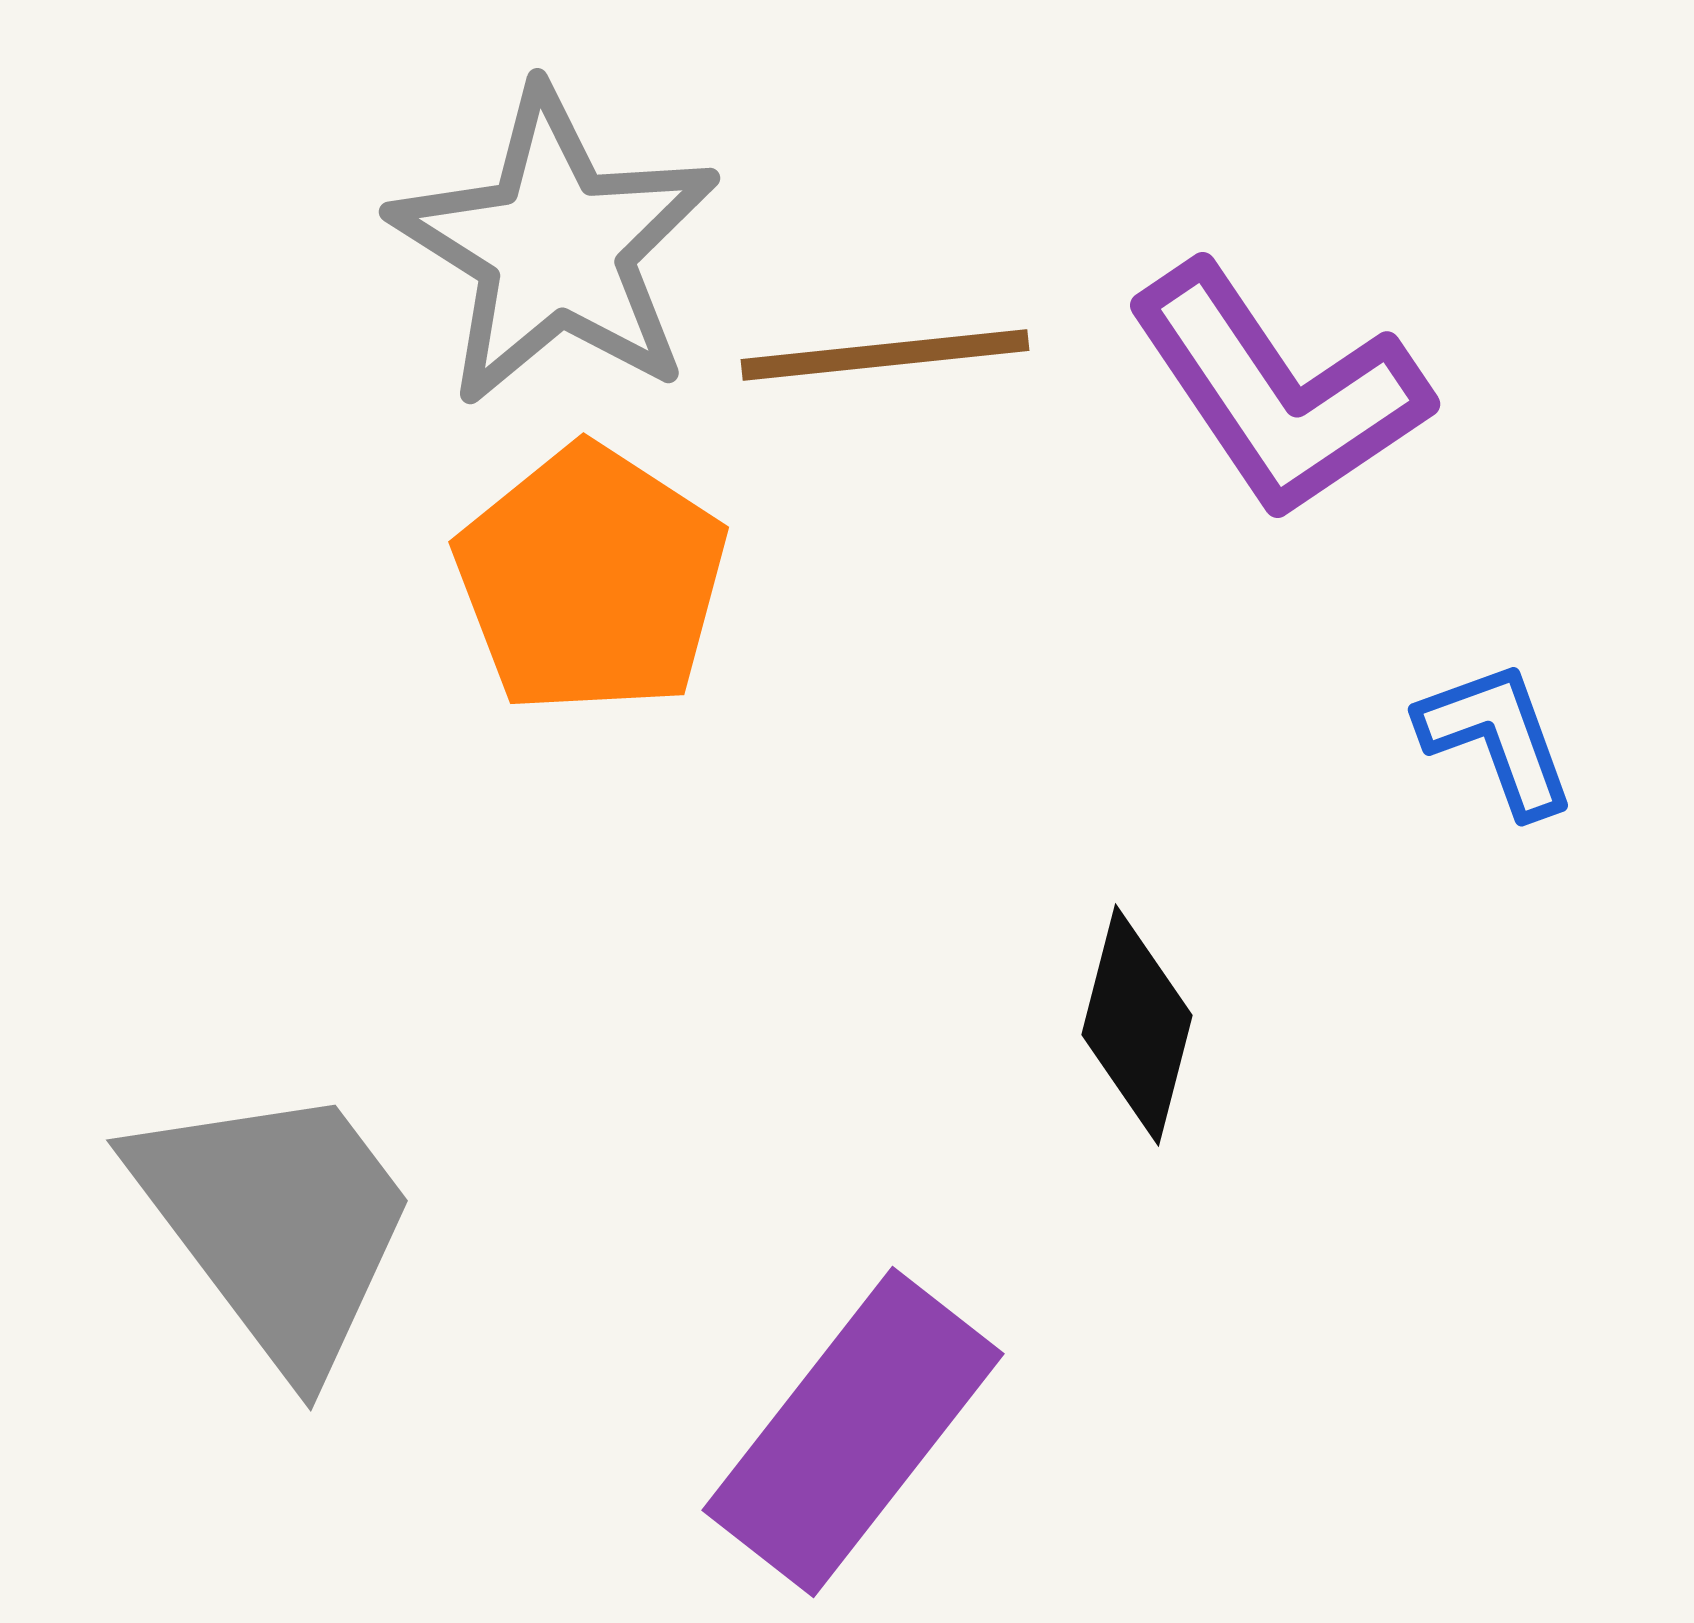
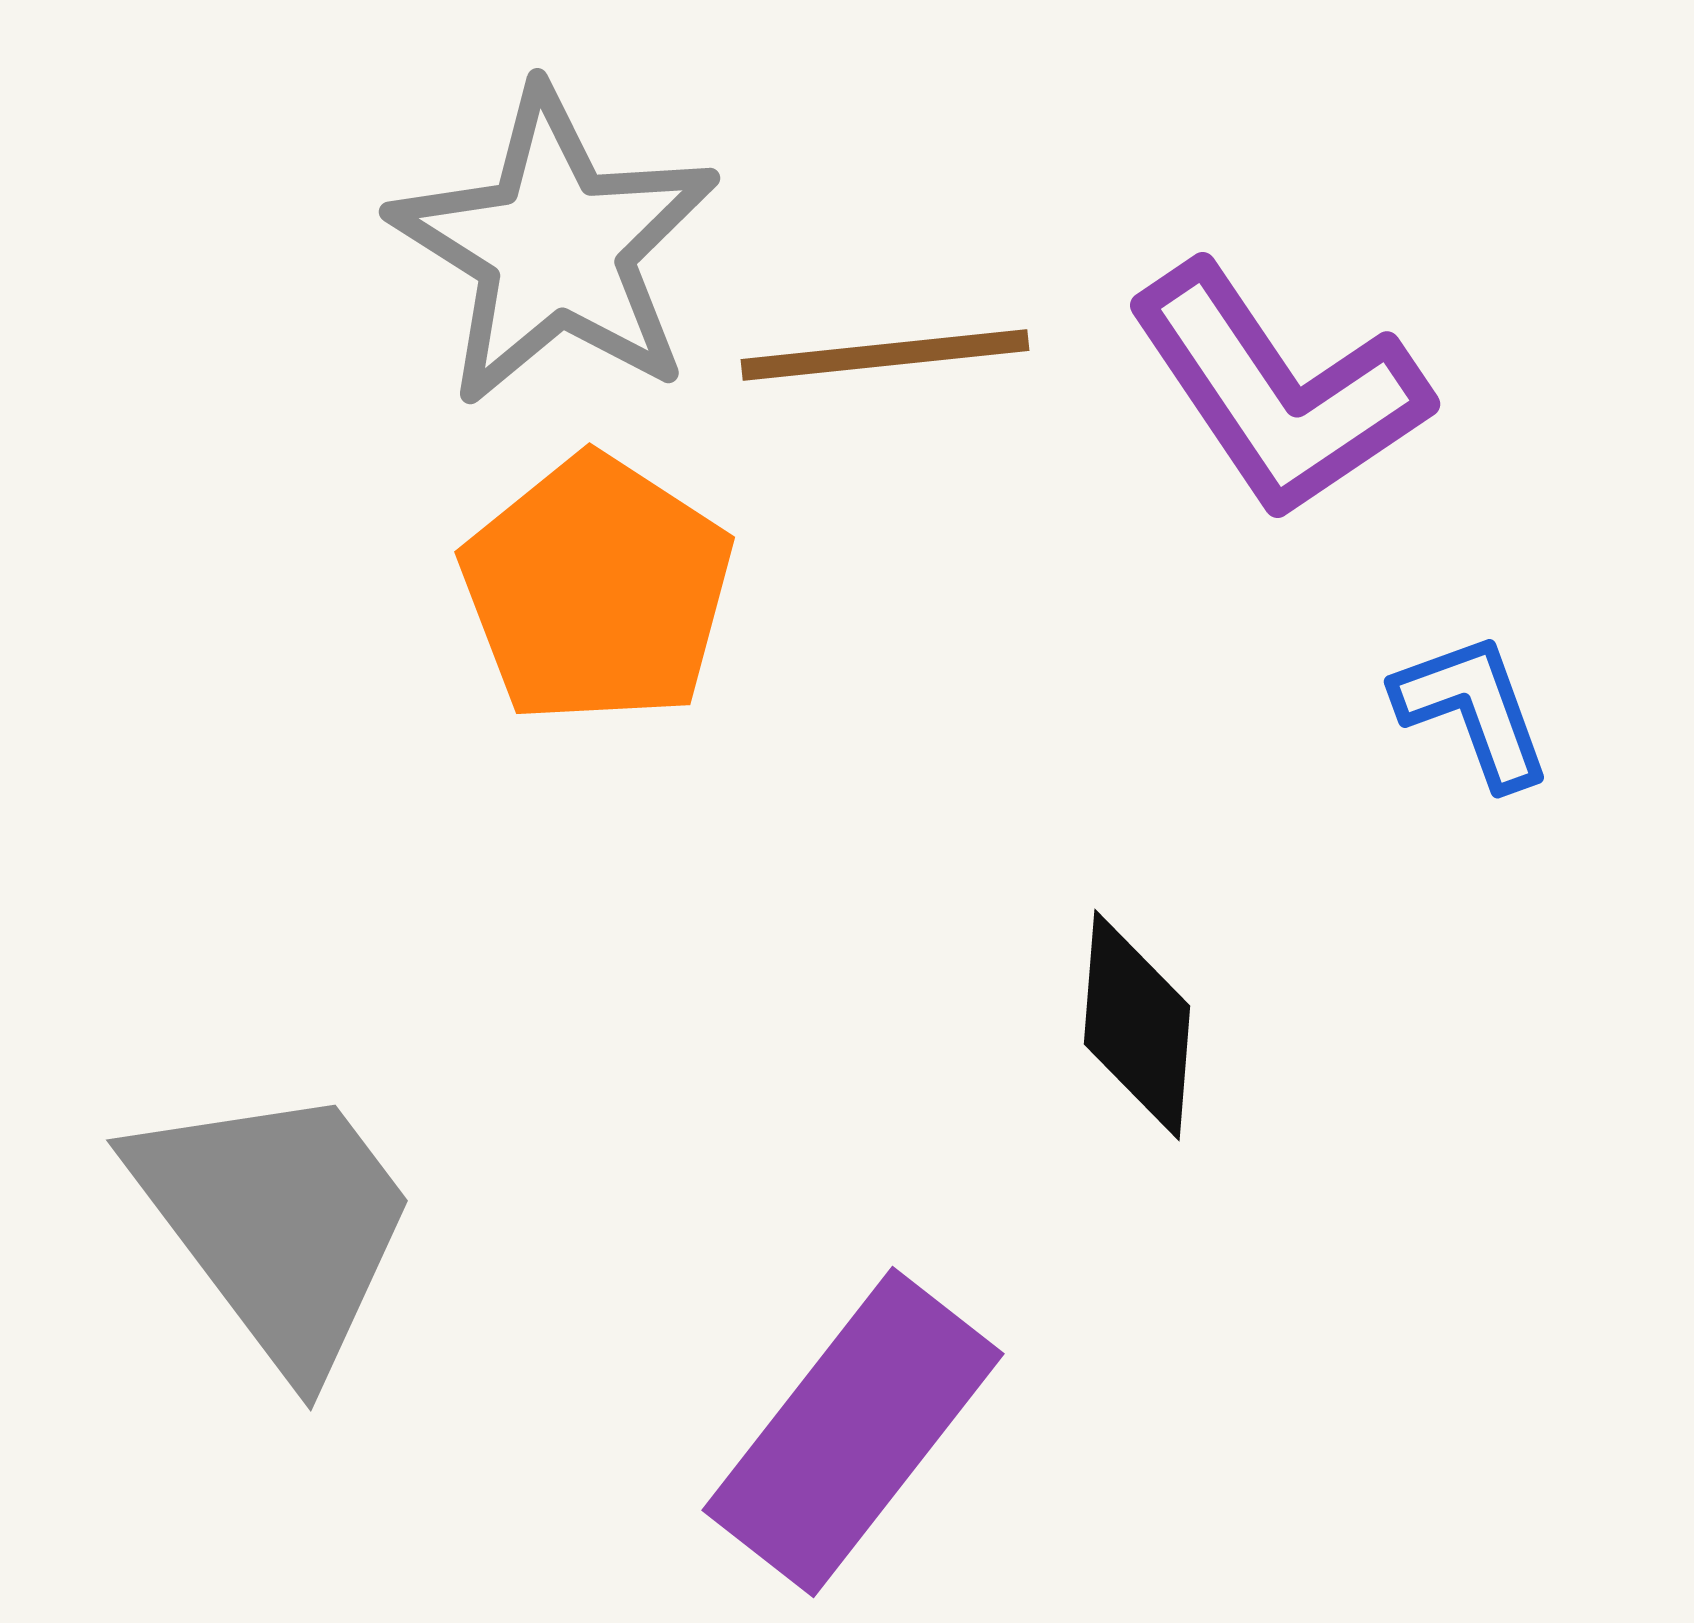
orange pentagon: moved 6 px right, 10 px down
blue L-shape: moved 24 px left, 28 px up
black diamond: rotated 10 degrees counterclockwise
